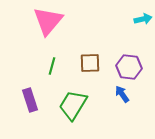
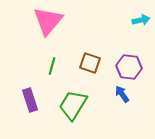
cyan arrow: moved 2 px left, 1 px down
brown square: rotated 20 degrees clockwise
